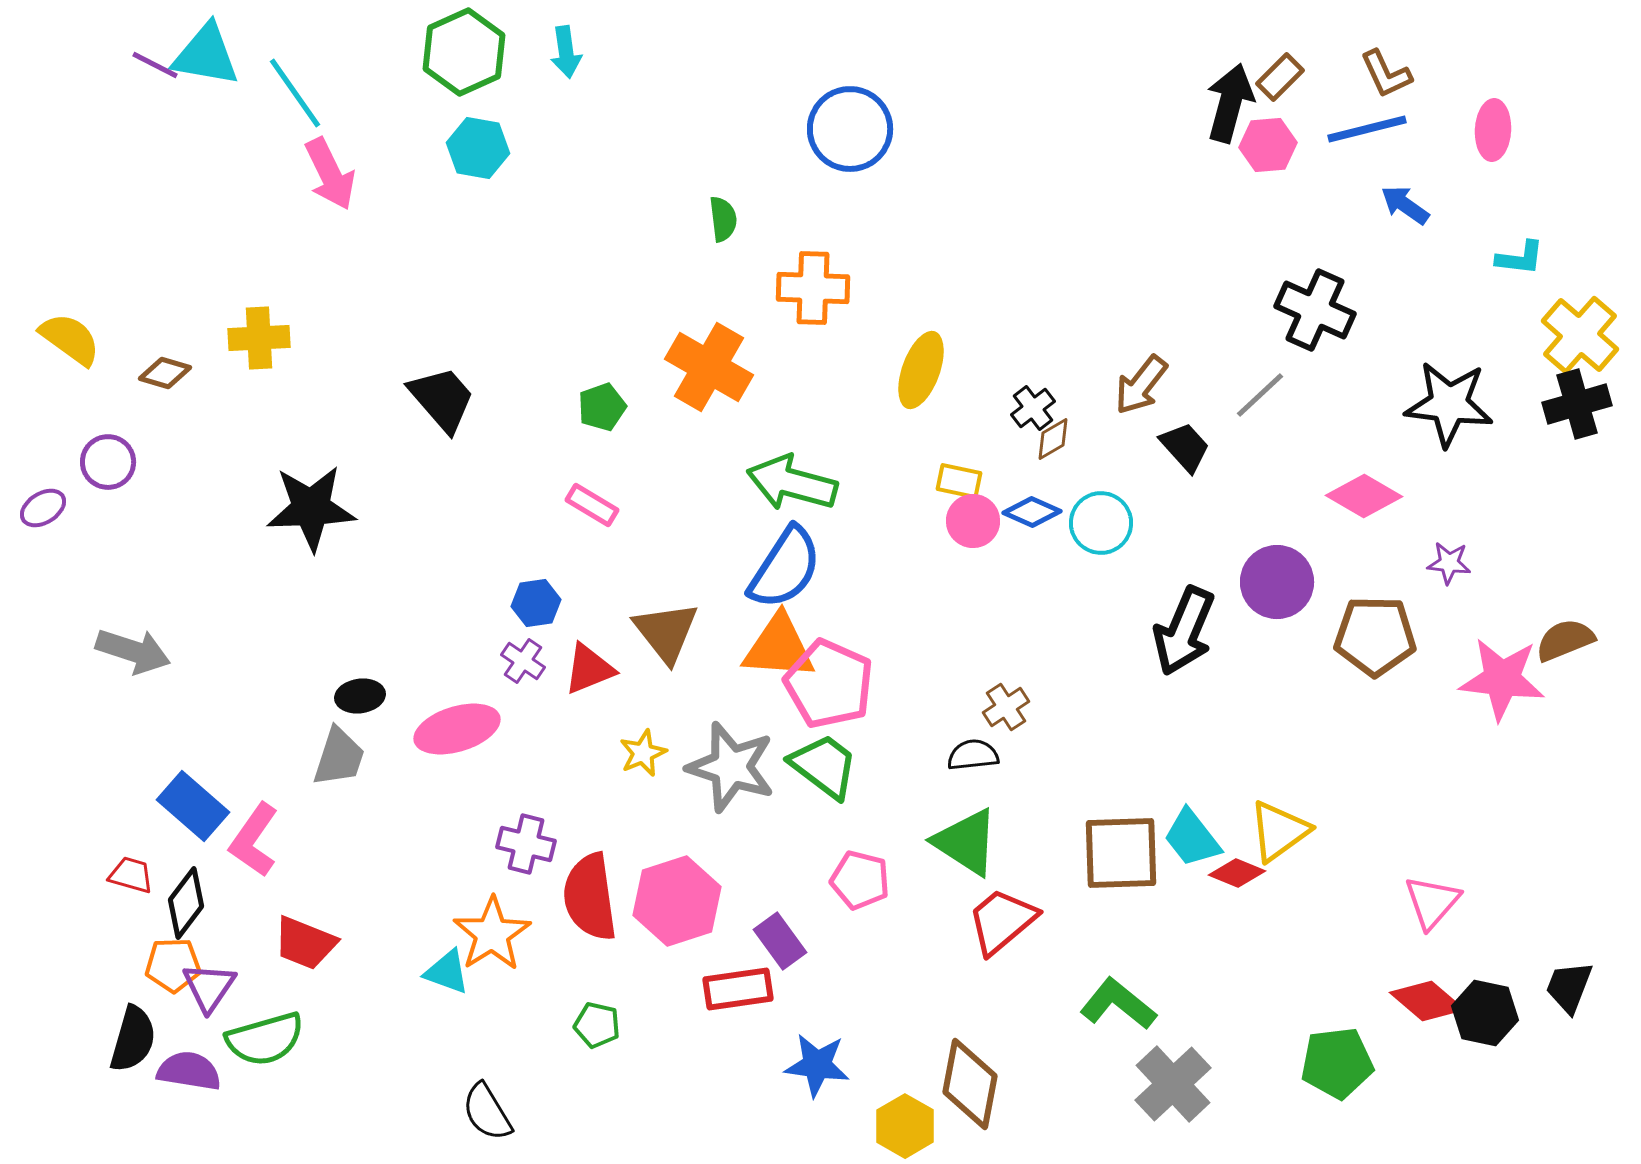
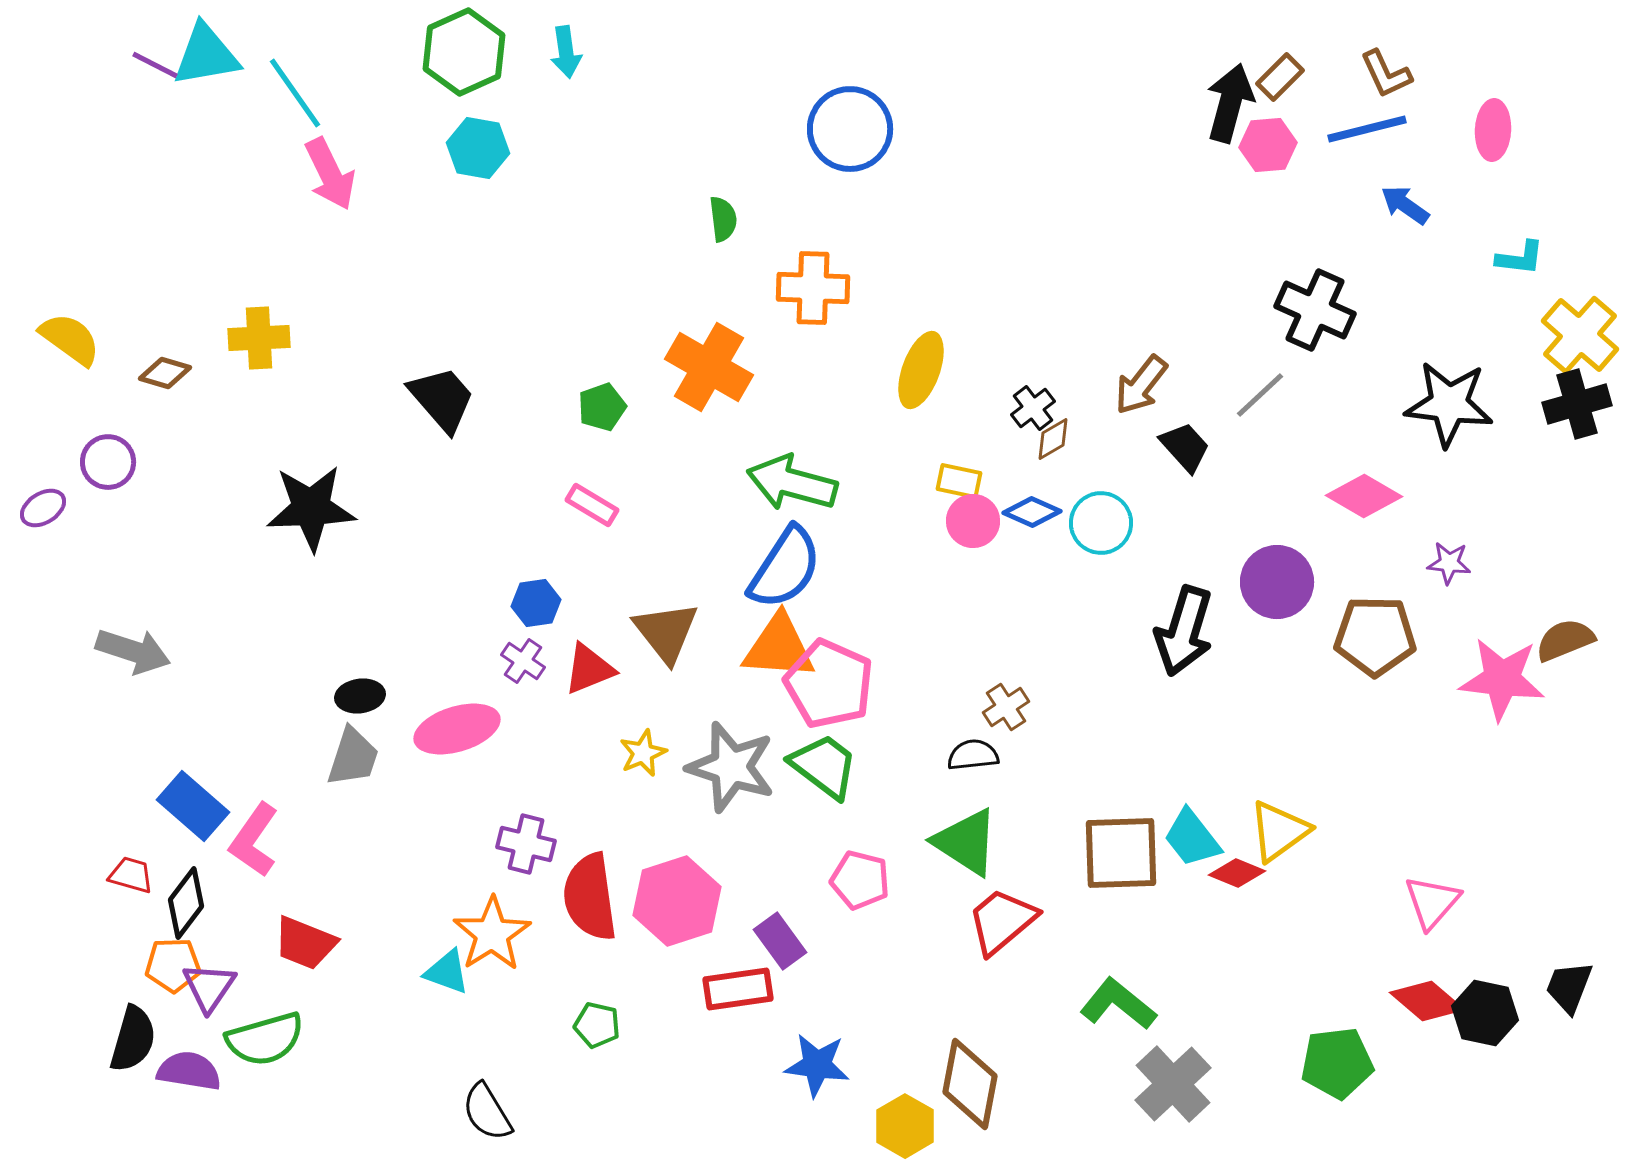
cyan triangle at (206, 55): rotated 20 degrees counterclockwise
black arrow at (1184, 631): rotated 6 degrees counterclockwise
gray trapezoid at (339, 757): moved 14 px right
